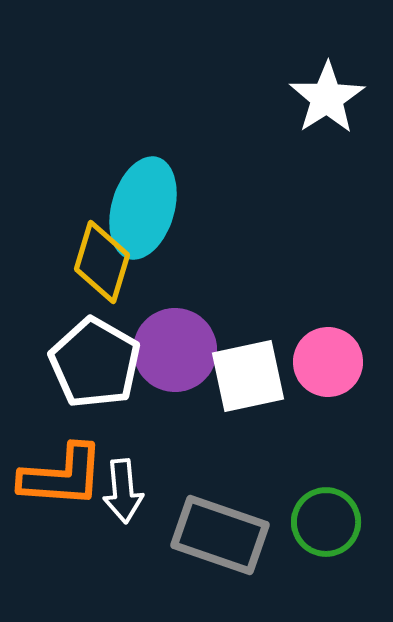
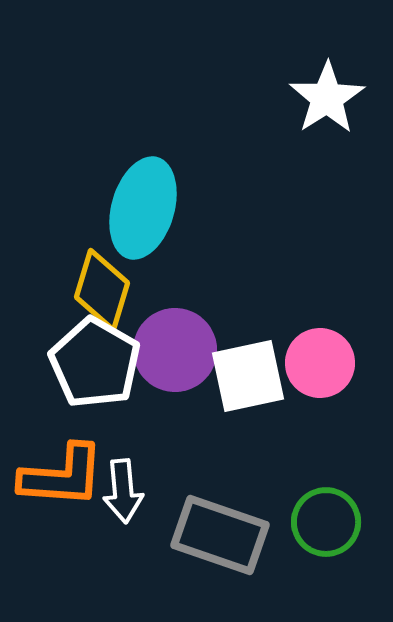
yellow diamond: moved 28 px down
pink circle: moved 8 px left, 1 px down
